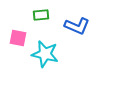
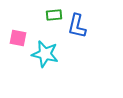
green rectangle: moved 13 px right
blue L-shape: rotated 80 degrees clockwise
